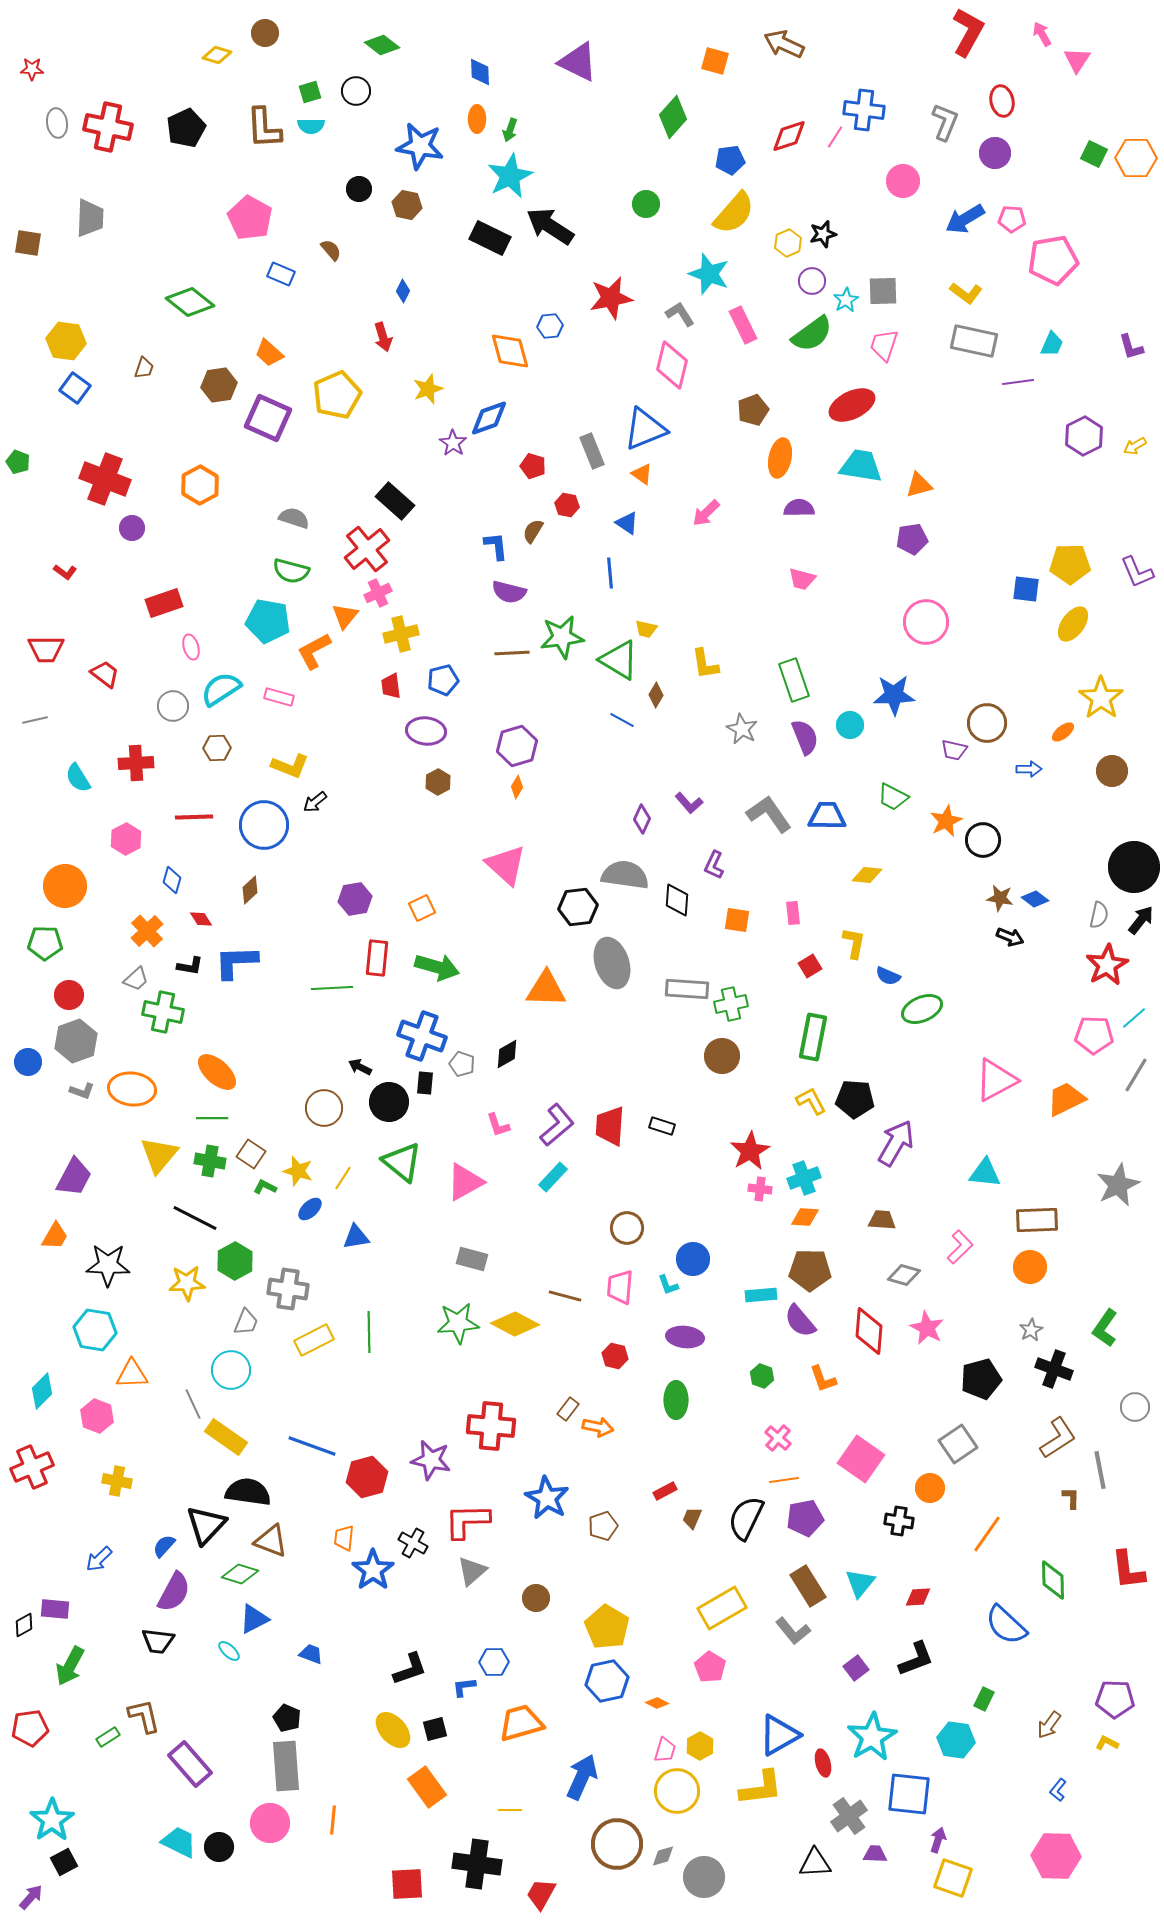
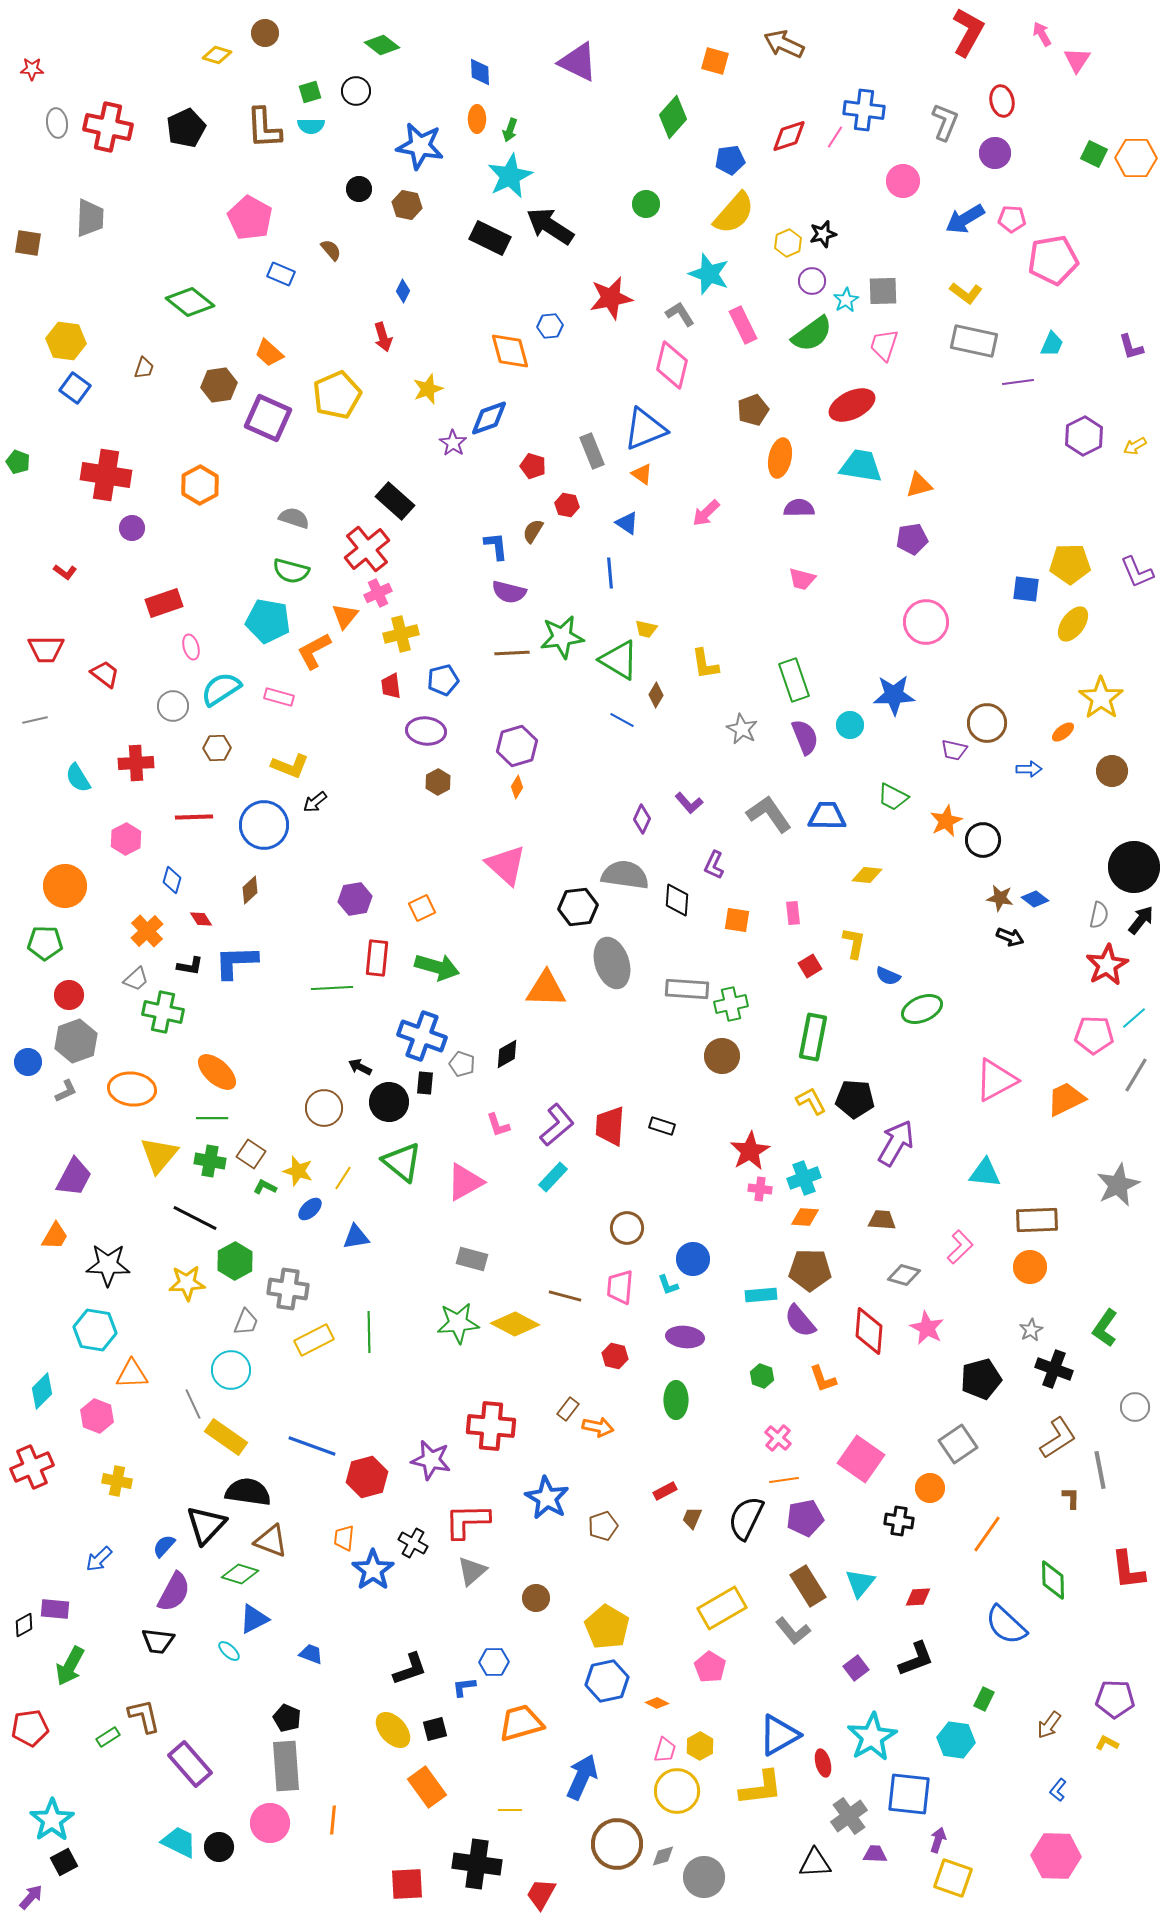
red cross at (105, 479): moved 1 px right, 4 px up; rotated 12 degrees counterclockwise
gray L-shape at (82, 1091): moved 16 px left; rotated 45 degrees counterclockwise
